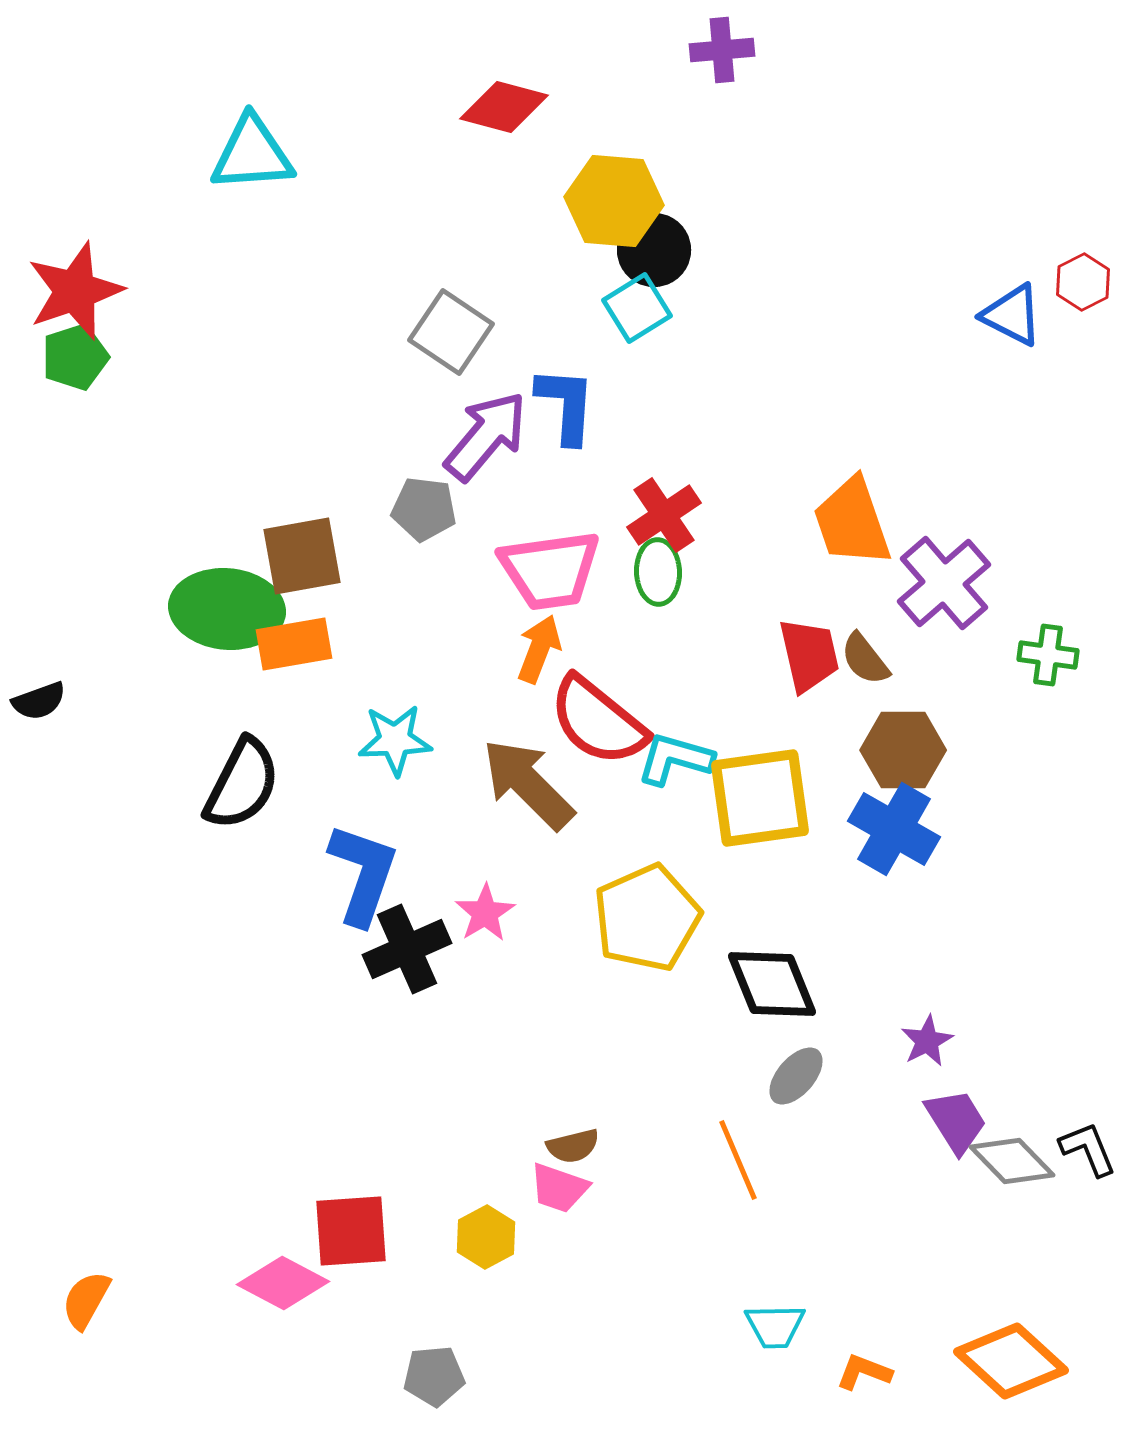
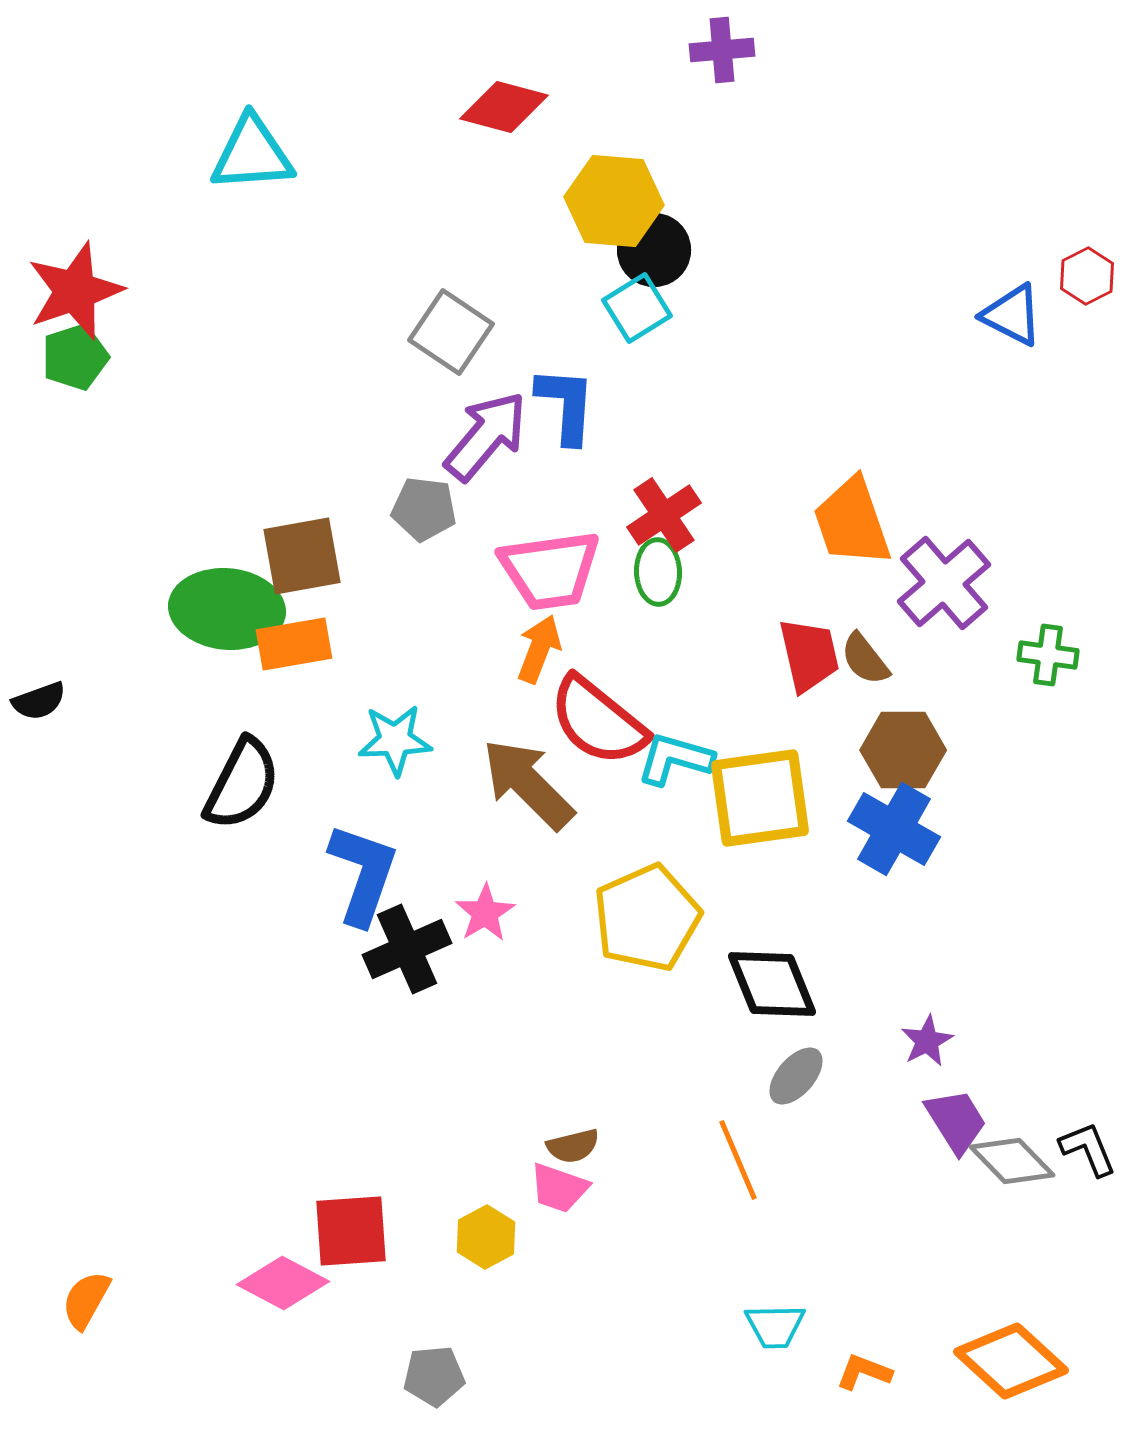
red hexagon at (1083, 282): moved 4 px right, 6 px up
